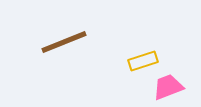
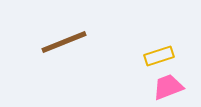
yellow rectangle: moved 16 px right, 5 px up
